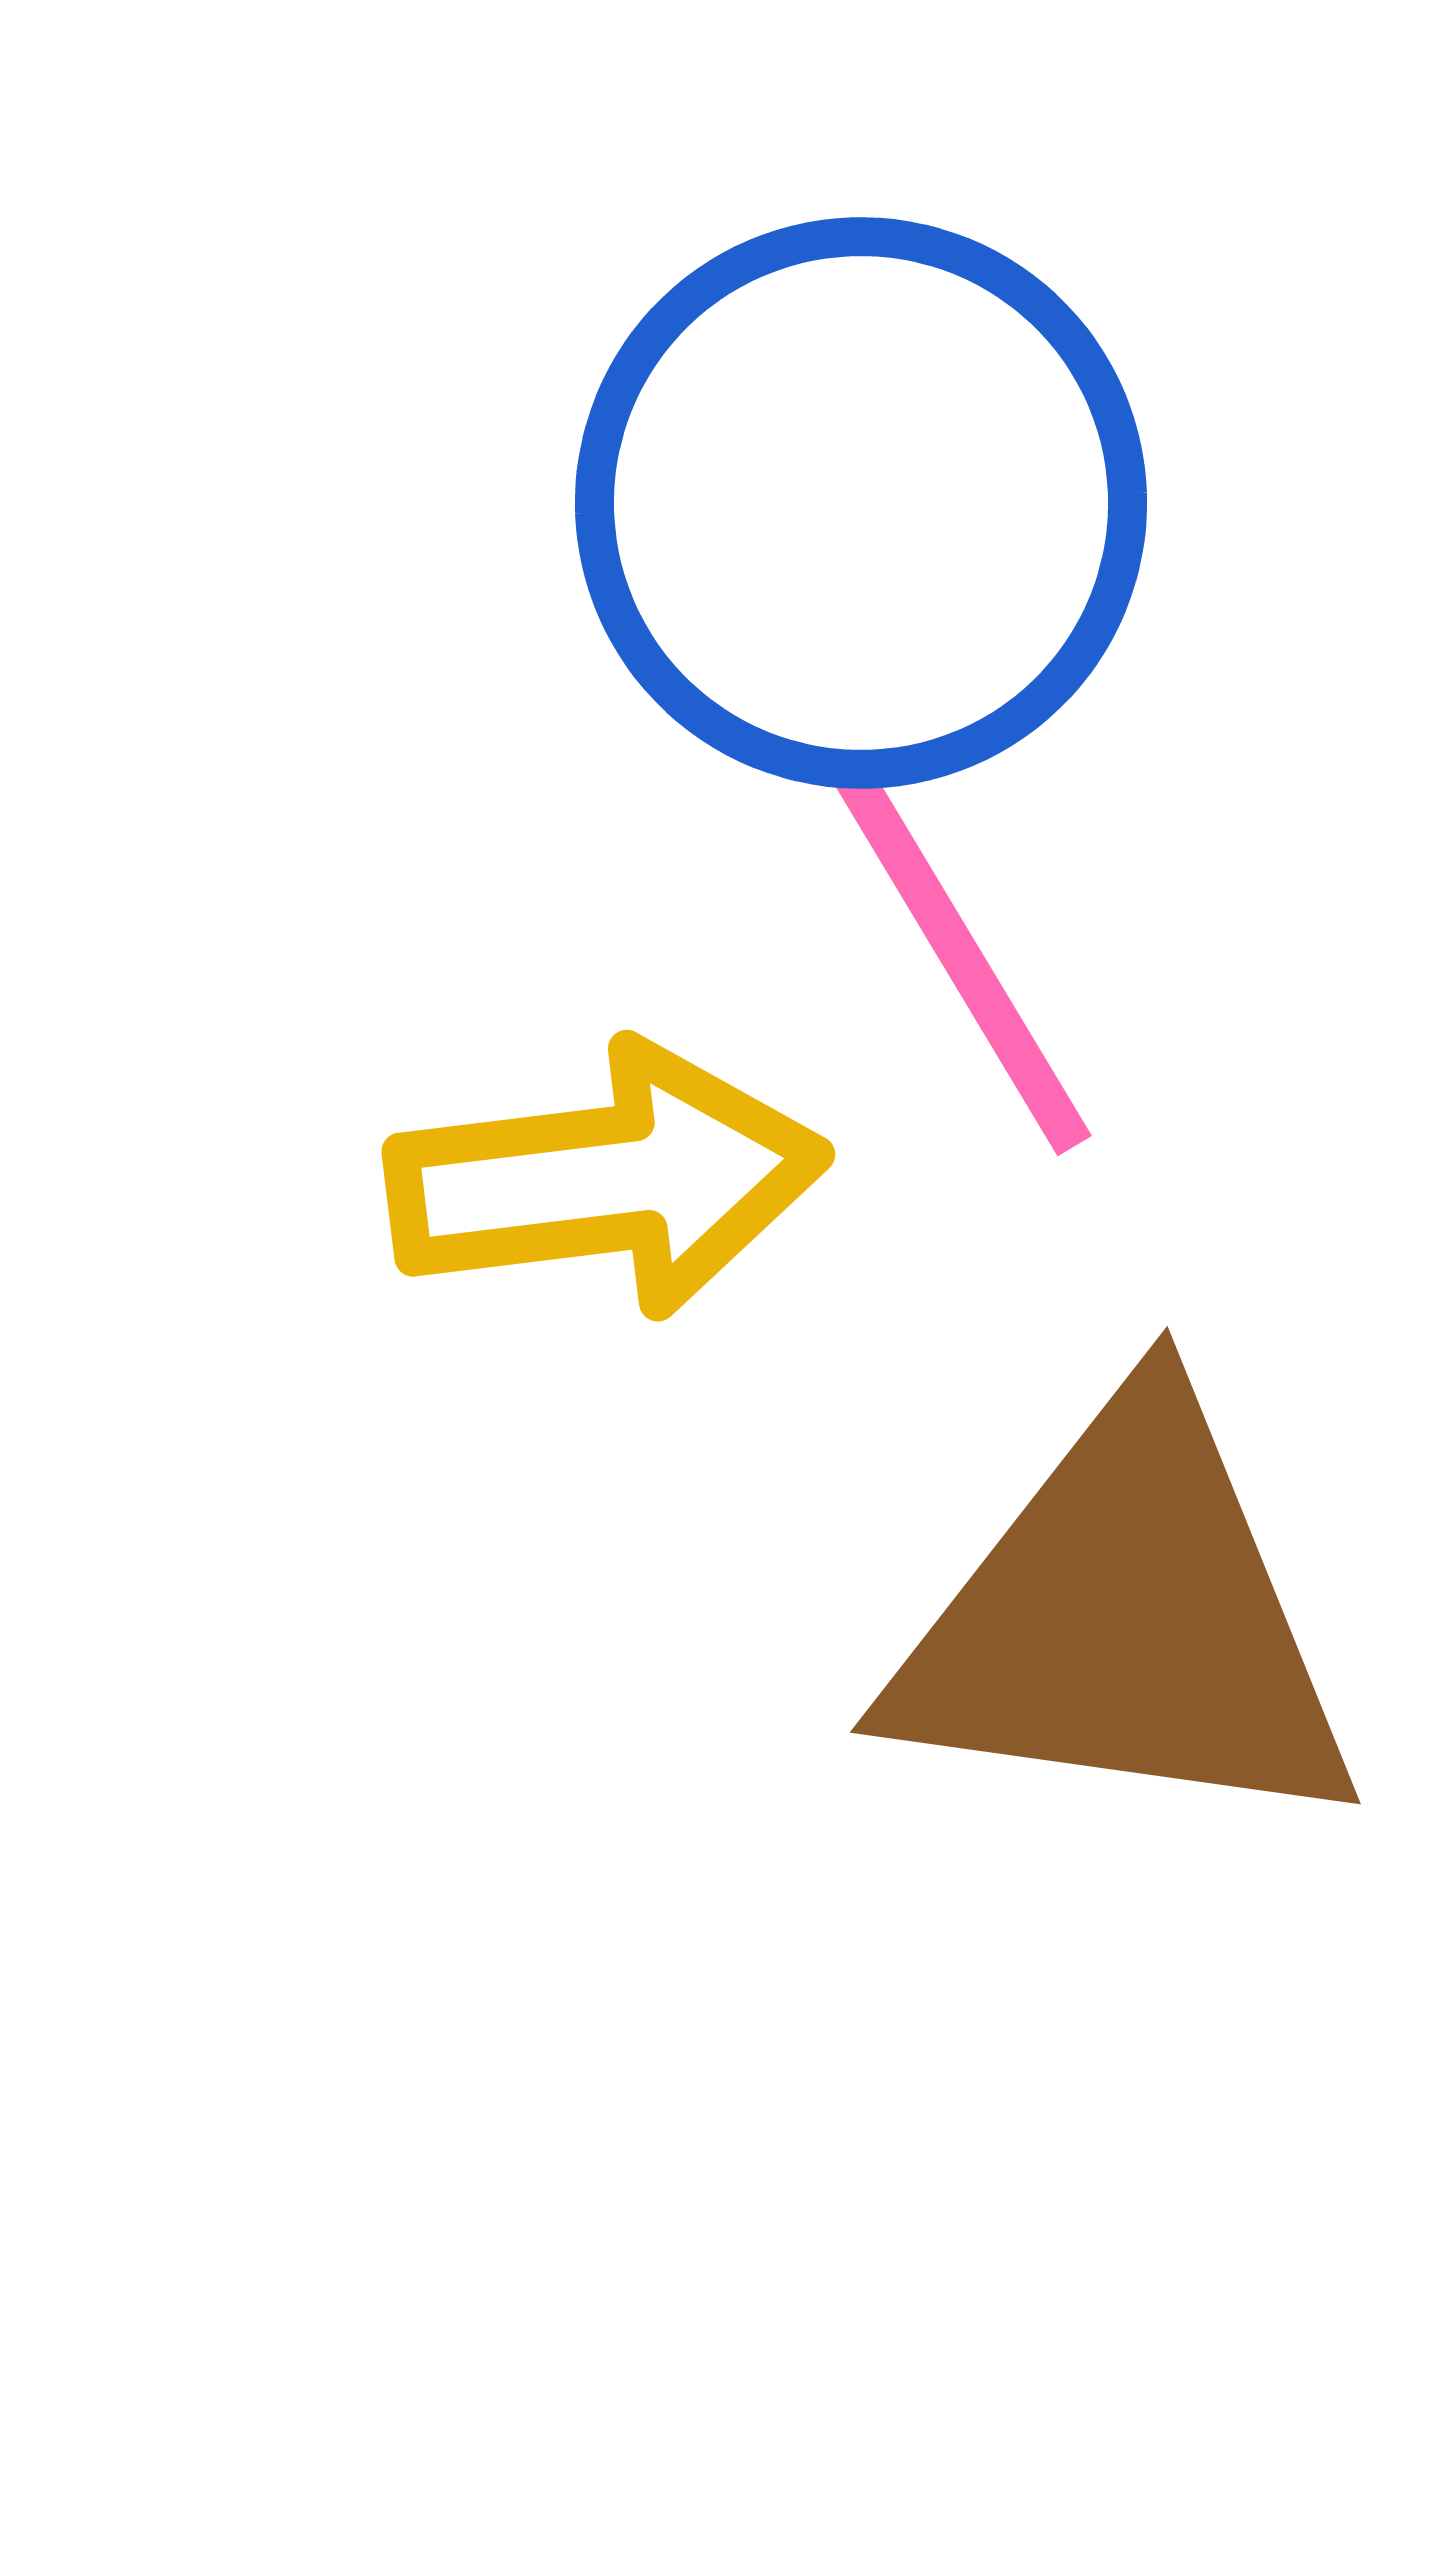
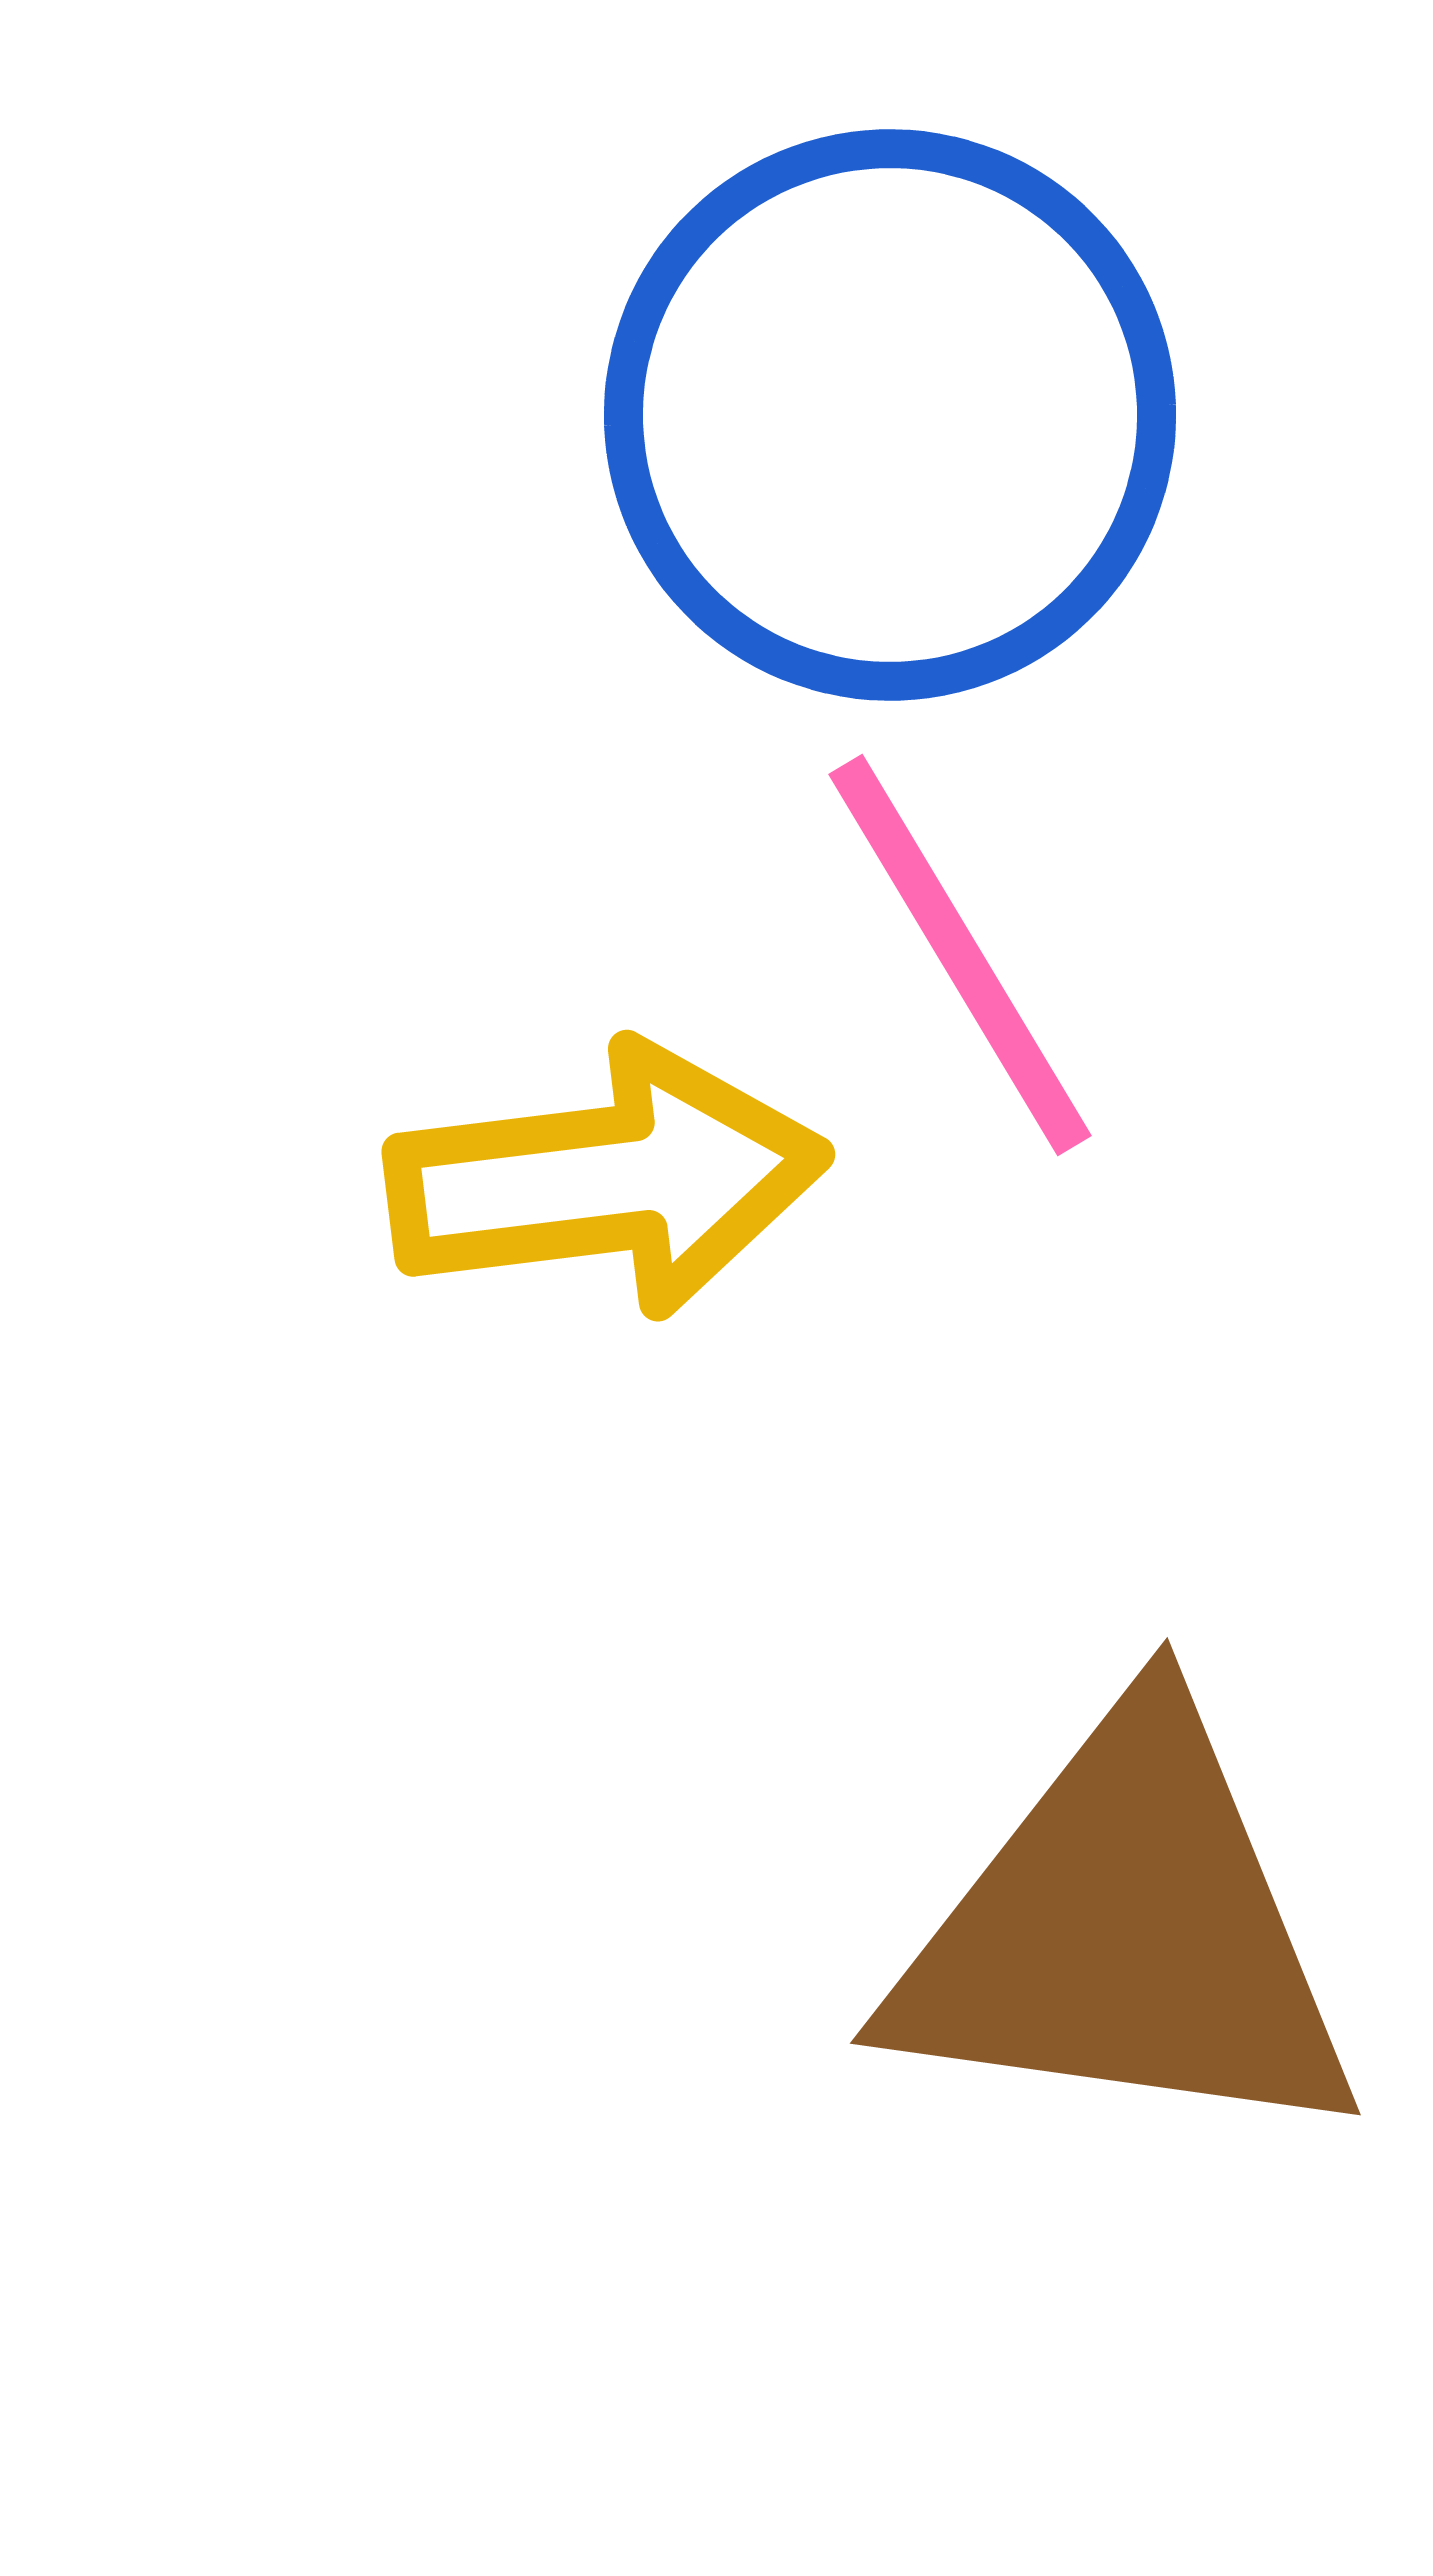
blue circle: moved 29 px right, 88 px up
brown triangle: moved 311 px down
